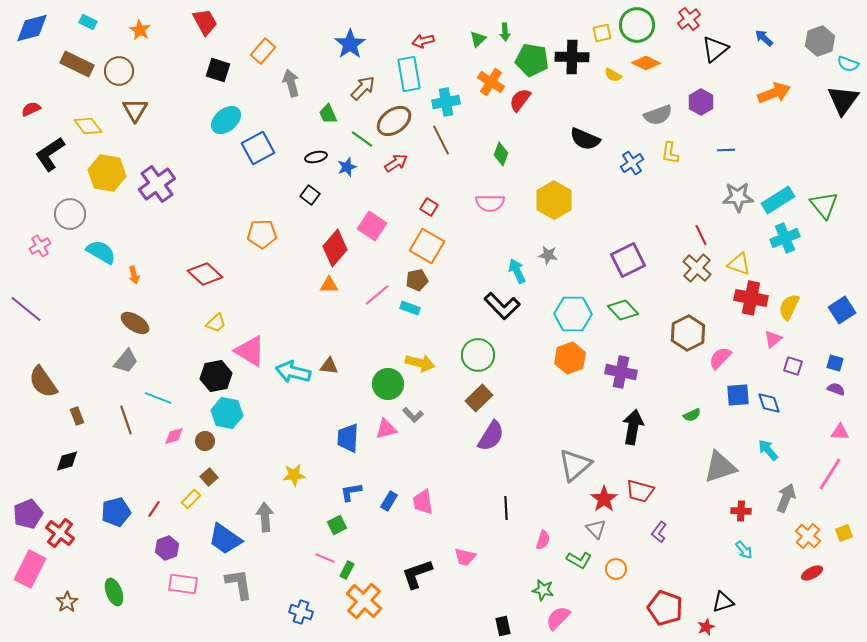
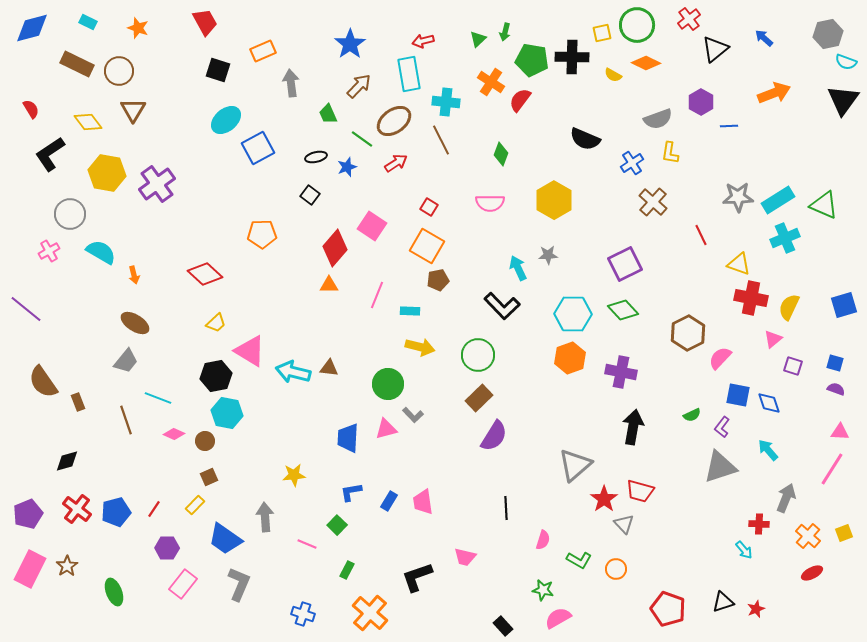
orange star at (140, 30): moved 2 px left, 2 px up; rotated 10 degrees counterclockwise
green arrow at (505, 32): rotated 18 degrees clockwise
gray hexagon at (820, 41): moved 8 px right, 7 px up; rotated 8 degrees clockwise
orange rectangle at (263, 51): rotated 25 degrees clockwise
cyan semicircle at (848, 64): moved 2 px left, 2 px up
gray arrow at (291, 83): rotated 8 degrees clockwise
brown arrow at (363, 88): moved 4 px left, 2 px up
cyan cross at (446, 102): rotated 16 degrees clockwise
red semicircle at (31, 109): rotated 84 degrees clockwise
brown triangle at (135, 110): moved 2 px left
gray semicircle at (658, 115): moved 4 px down
yellow diamond at (88, 126): moved 4 px up
blue line at (726, 150): moved 3 px right, 24 px up
green triangle at (824, 205): rotated 28 degrees counterclockwise
pink cross at (40, 246): moved 9 px right, 5 px down
gray star at (548, 255): rotated 12 degrees counterclockwise
purple square at (628, 260): moved 3 px left, 4 px down
brown cross at (697, 268): moved 44 px left, 66 px up
cyan arrow at (517, 271): moved 1 px right, 3 px up
brown pentagon at (417, 280): moved 21 px right
pink line at (377, 295): rotated 28 degrees counterclockwise
cyan rectangle at (410, 308): moved 3 px down; rotated 18 degrees counterclockwise
blue square at (842, 310): moved 2 px right, 5 px up; rotated 16 degrees clockwise
yellow arrow at (420, 363): moved 16 px up
brown triangle at (329, 366): moved 2 px down
blue square at (738, 395): rotated 15 degrees clockwise
brown rectangle at (77, 416): moved 1 px right, 14 px up
pink diamond at (174, 436): moved 2 px up; rotated 40 degrees clockwise
purple semicircle at (491, 436): moved 3 px right
pink line at (830, 474): moved 2 px right, 5 px up
brown square at (209, 477): rotated 18 degrees clockwise
yellow rectangle at (191, 499): moved 4 px right, 6 px down
red cross at (741, 511): moved 18 px right, 13 px down
green square at (337, 525): rotated 18 degrees counterclockwise
gray triangle at (596, 529): moved 28 px right, 5 px up
purple L-shape at (659, 532): moved 63 px right, 105 px up
red cross at (60, 533): moved 17 px right, 24 px up
purple hexagon at (167, 548): rotated 20 degrees clockwise
pink line at (325, 558): moved 18 px left, 14 px up
black L-shape at (417, 574): moved 3 px down
pink rectangle at (183, 584): rotated 60 degrees counterclockwise
gray L-shape at (239, 584): rotated 32 degrees clockwise
orange cross at (364, 601): moved 6 px right, 12 px down
brown star at (67, 602): moved 36 px up
red pentagon at (665, 608): moved 3 px right, 1 px down
blue cross at (301, 612): moved 2 px right, 2 px down
pink semicircle at (558, 618): rotated 16 degrees clockwise
black rectangle at (503, 626): rotated 30 degrees counterclockwise
red star at (706, 627): moved 50 px right, 18 px up
